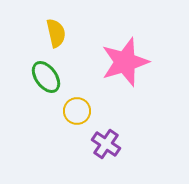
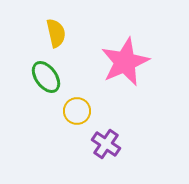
pink star: rotated 6 degrees counterclockwise
